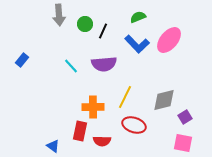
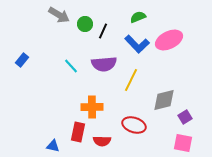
gray arrow: rotated 55 degrees counterclockwise
pink ellipse: rotated 24 degrees clockwise
yellow line: moved 6 px right, 17 px up
orange cross: moved 1 px left
red rectangle: moved 2 px left, 1 px down
blue triangle: rotated 24 degrees counterclockwise
